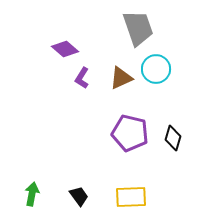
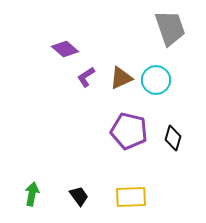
gray trapezoid: moved 32 px right
cyan circle: moved 11 px down
purple L-shape: moved 4 px right, 1 px up; rotated 25 degrees clockwise
purple pentagon: moved 1 px left, 2 px up
